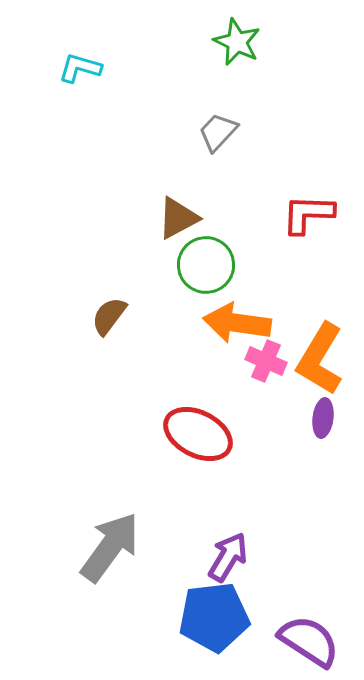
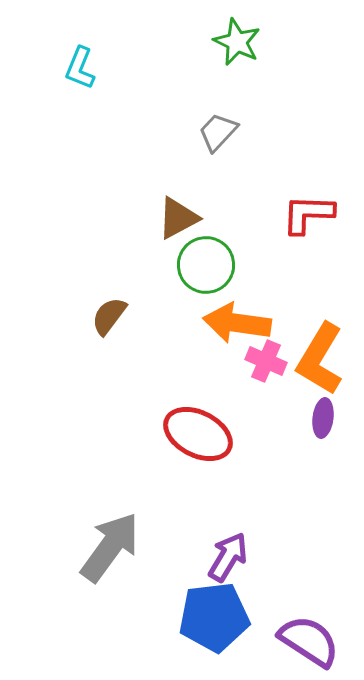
cyan L-shape: rotated 84 degrees counterclockwise
